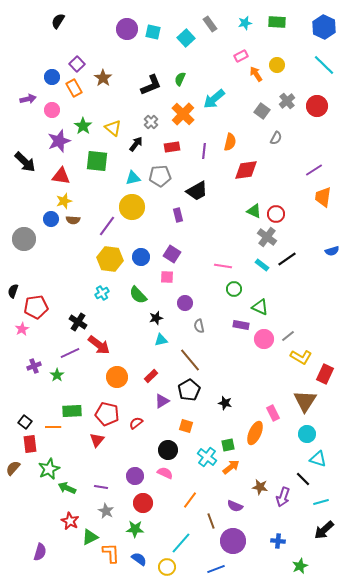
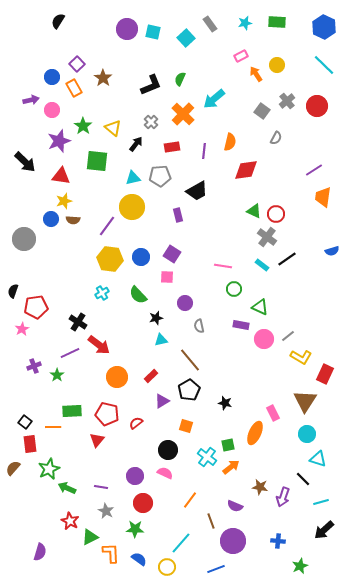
purple arrow at (28, 99): moved 3 px right, 1 px down
